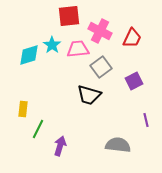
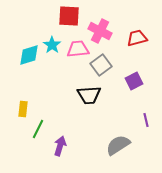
red square: rotated 10 degrees clockwise
red trapezoid: moved 5 px right; rotated 130 degrees counterclockwise
gray square: moved 2 px up
black trapezoid: rotated 20 degrees counterclockwise
gray semicircle: rotated 40 degrees counterclockwise
